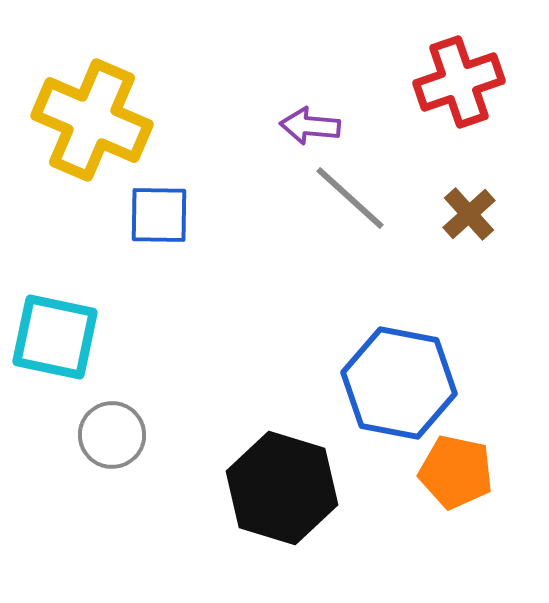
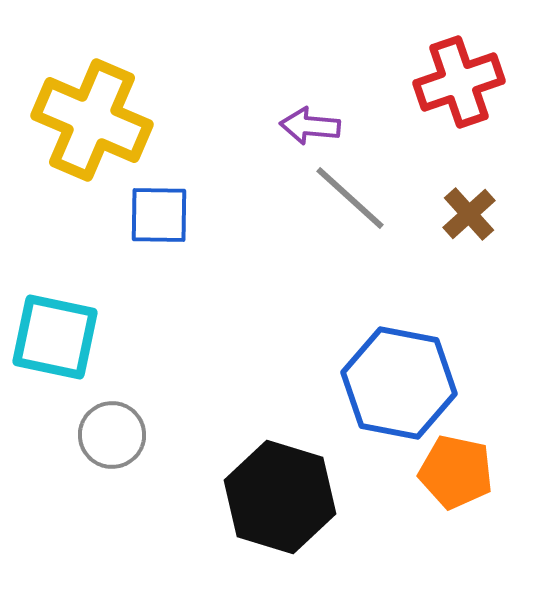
black hexagon: moved 2 px left, 9 px down
